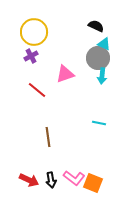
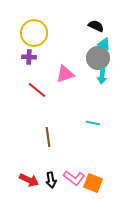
yellow circle: moved 1 px down
purple cross: moved 2 px left, 1 px down; rotated 32 degrees clockwise
cyan line: moved 6 px left
